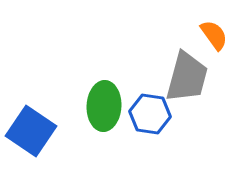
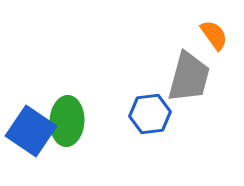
gray trapezoid: moved 2 px right
green ellipse: moved 37 px left, 15 px down
blue hexagon: rotated 15 degrees counterclockwise
